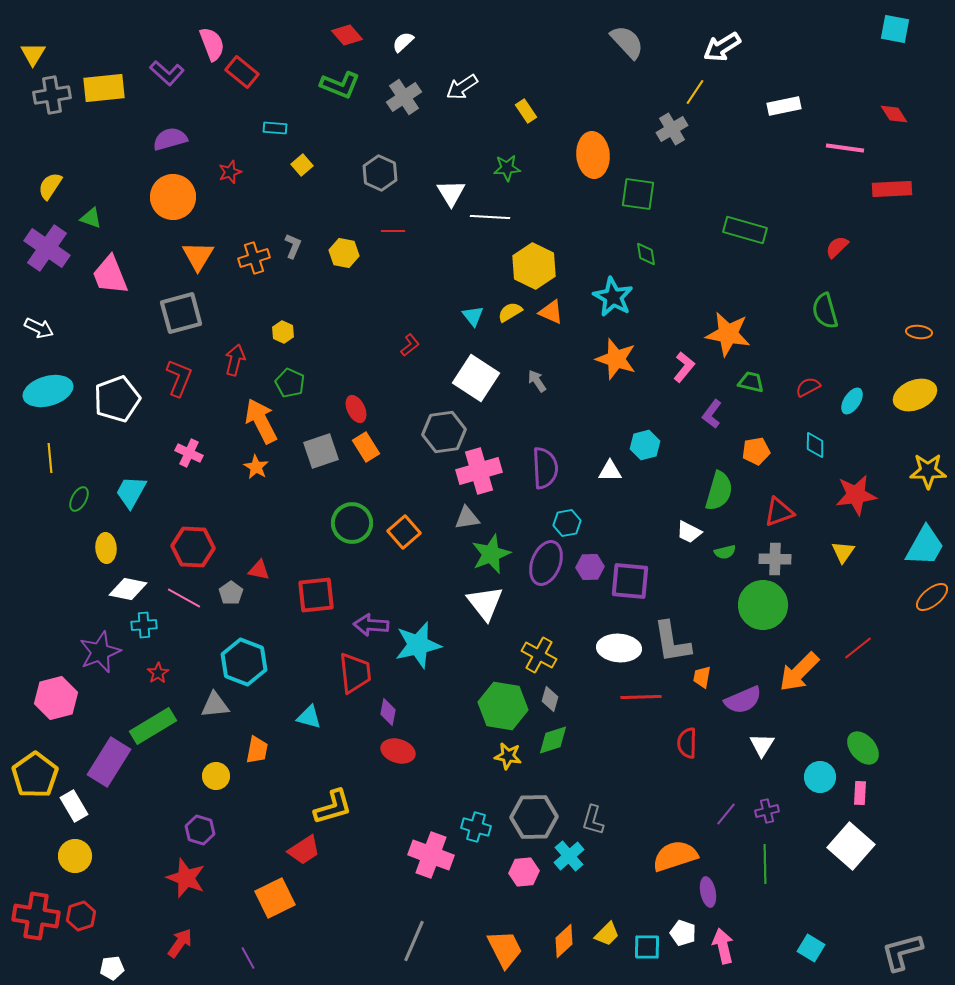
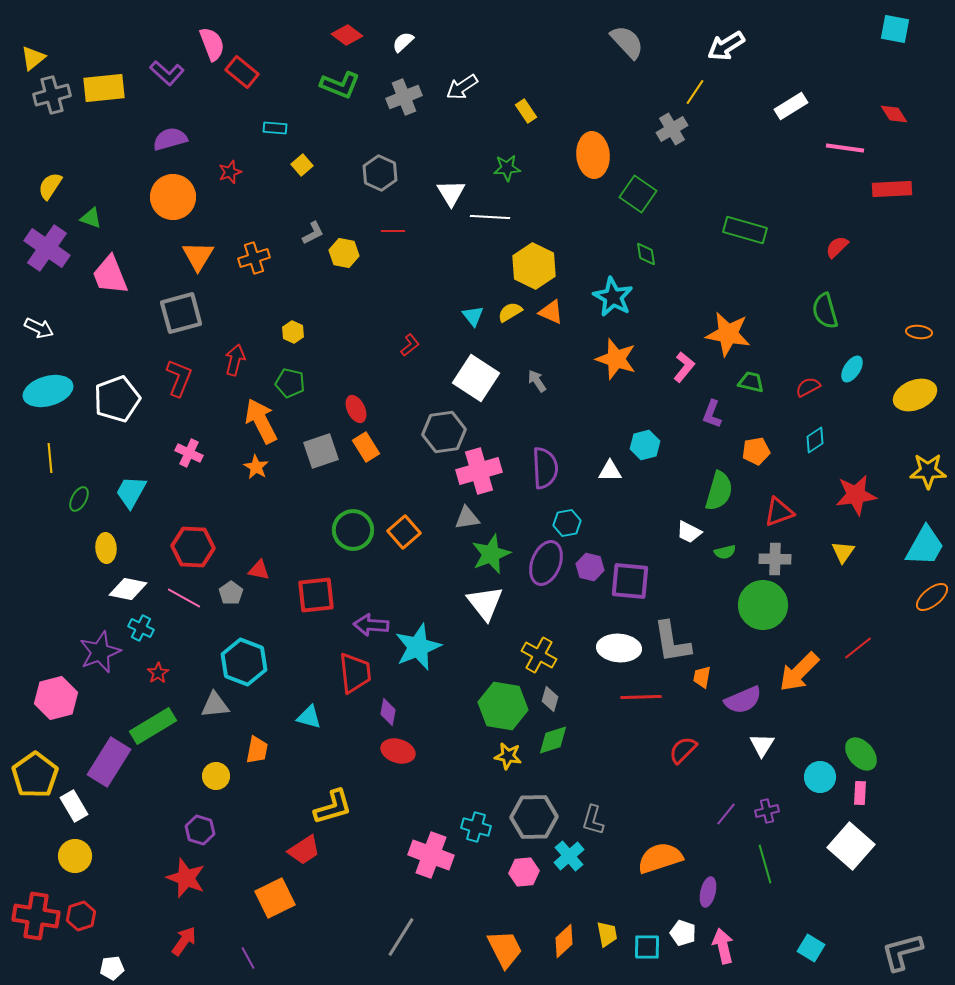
red diamond at (347, 35): rotated 12 degrees counterclockwise
white arrow at (722, 47): moved 4 px right, 1 px up
yellow triangle at (33, 54): moved 4 px down; rotated 20 degrees clockwise
gray cross at (52, 95): rotated 6 degrees counterclockwise
gray cross at (404, 97): rotated 12 degrees clockwise
white rectangle at (784, 106): moved 7 px right; rotated 20 degrees counterclockwise
green square at (638, 194): rotated 27 degrees clockwise
gray L-shape at (293, 246): moved 20 px right, 13 px up; rotated 40 degrees clockwise
yellow hexagon at (283, 332): moved 10 px right
green pentagon at (290, 383): rotated 12 degrees counterclockwise
cyan ellipse at (852, 401): moved 32 px up
purple L-shape at (712, 414): rotated 16 degrees counterclockwise
cyan diamond at (815, 445): moved 5 px up; rotated 56 degrees clockwise
green circle at (352, 523): moved 1 px right, 7 px down
purple hexagon at (590, 567): rotated 16 degrees clockwise
cyan cross at (144, 625): moved 3 px left, 3 px down; rotated 30 degrees clockwise
cyan star at (418, 645): moved 2 px down; rotated 9 degrees counterclockwise
red semicircle at (687, 743): moved 4 px left, 7 px down; rotated 44 degrees clockwise
green ellipse at (863, 748): moved 2 px left, 6 px down
orange semicircle at (675, 856): moved 15 px left, 2 px down
green line at (765, 864): rotated 15 degrees counterclockwise
purple ellipse at (708, 892): rotated 24 degrees clockwise
yellow trapezoid at (607, 934): rotated 56 degrees counterclockwise
gray line at (414, 941): moved 13 px left, 4 px up; rotated 9 degrees clockwise
red arrow at (180, 943): moved 4 px right, 2 px up
